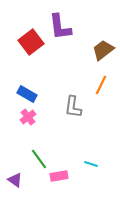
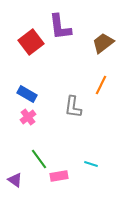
brown trapezoid: moved 7 px up
